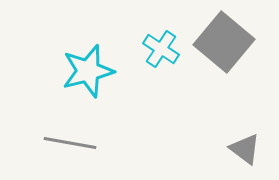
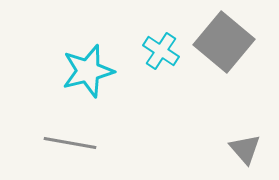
cyan cross: moved 2 px down
gray triangle: rotated 12 degrees clockwise
